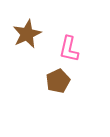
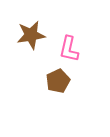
brown star: moved 4 px right, 1 px down; rotated 16 degrees clockwise
